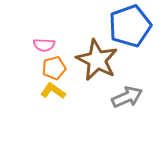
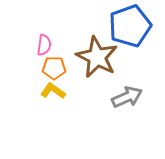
pink semicircle: rotated 85 degrees counterclockwise
brown star: moved 3 px up
orange pentagon: rotated 15 degrees clockwise
